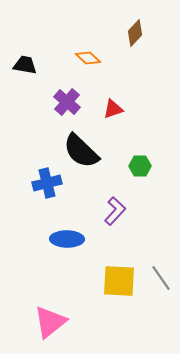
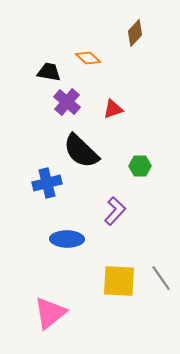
black trapezoid: moved 24 px right, 7 px down
pink triangle: moved 9 px up
